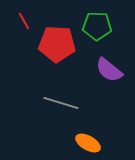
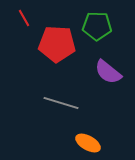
red line: moved 3 px up
purple semicircle: moved 1 px left, 2 px down
